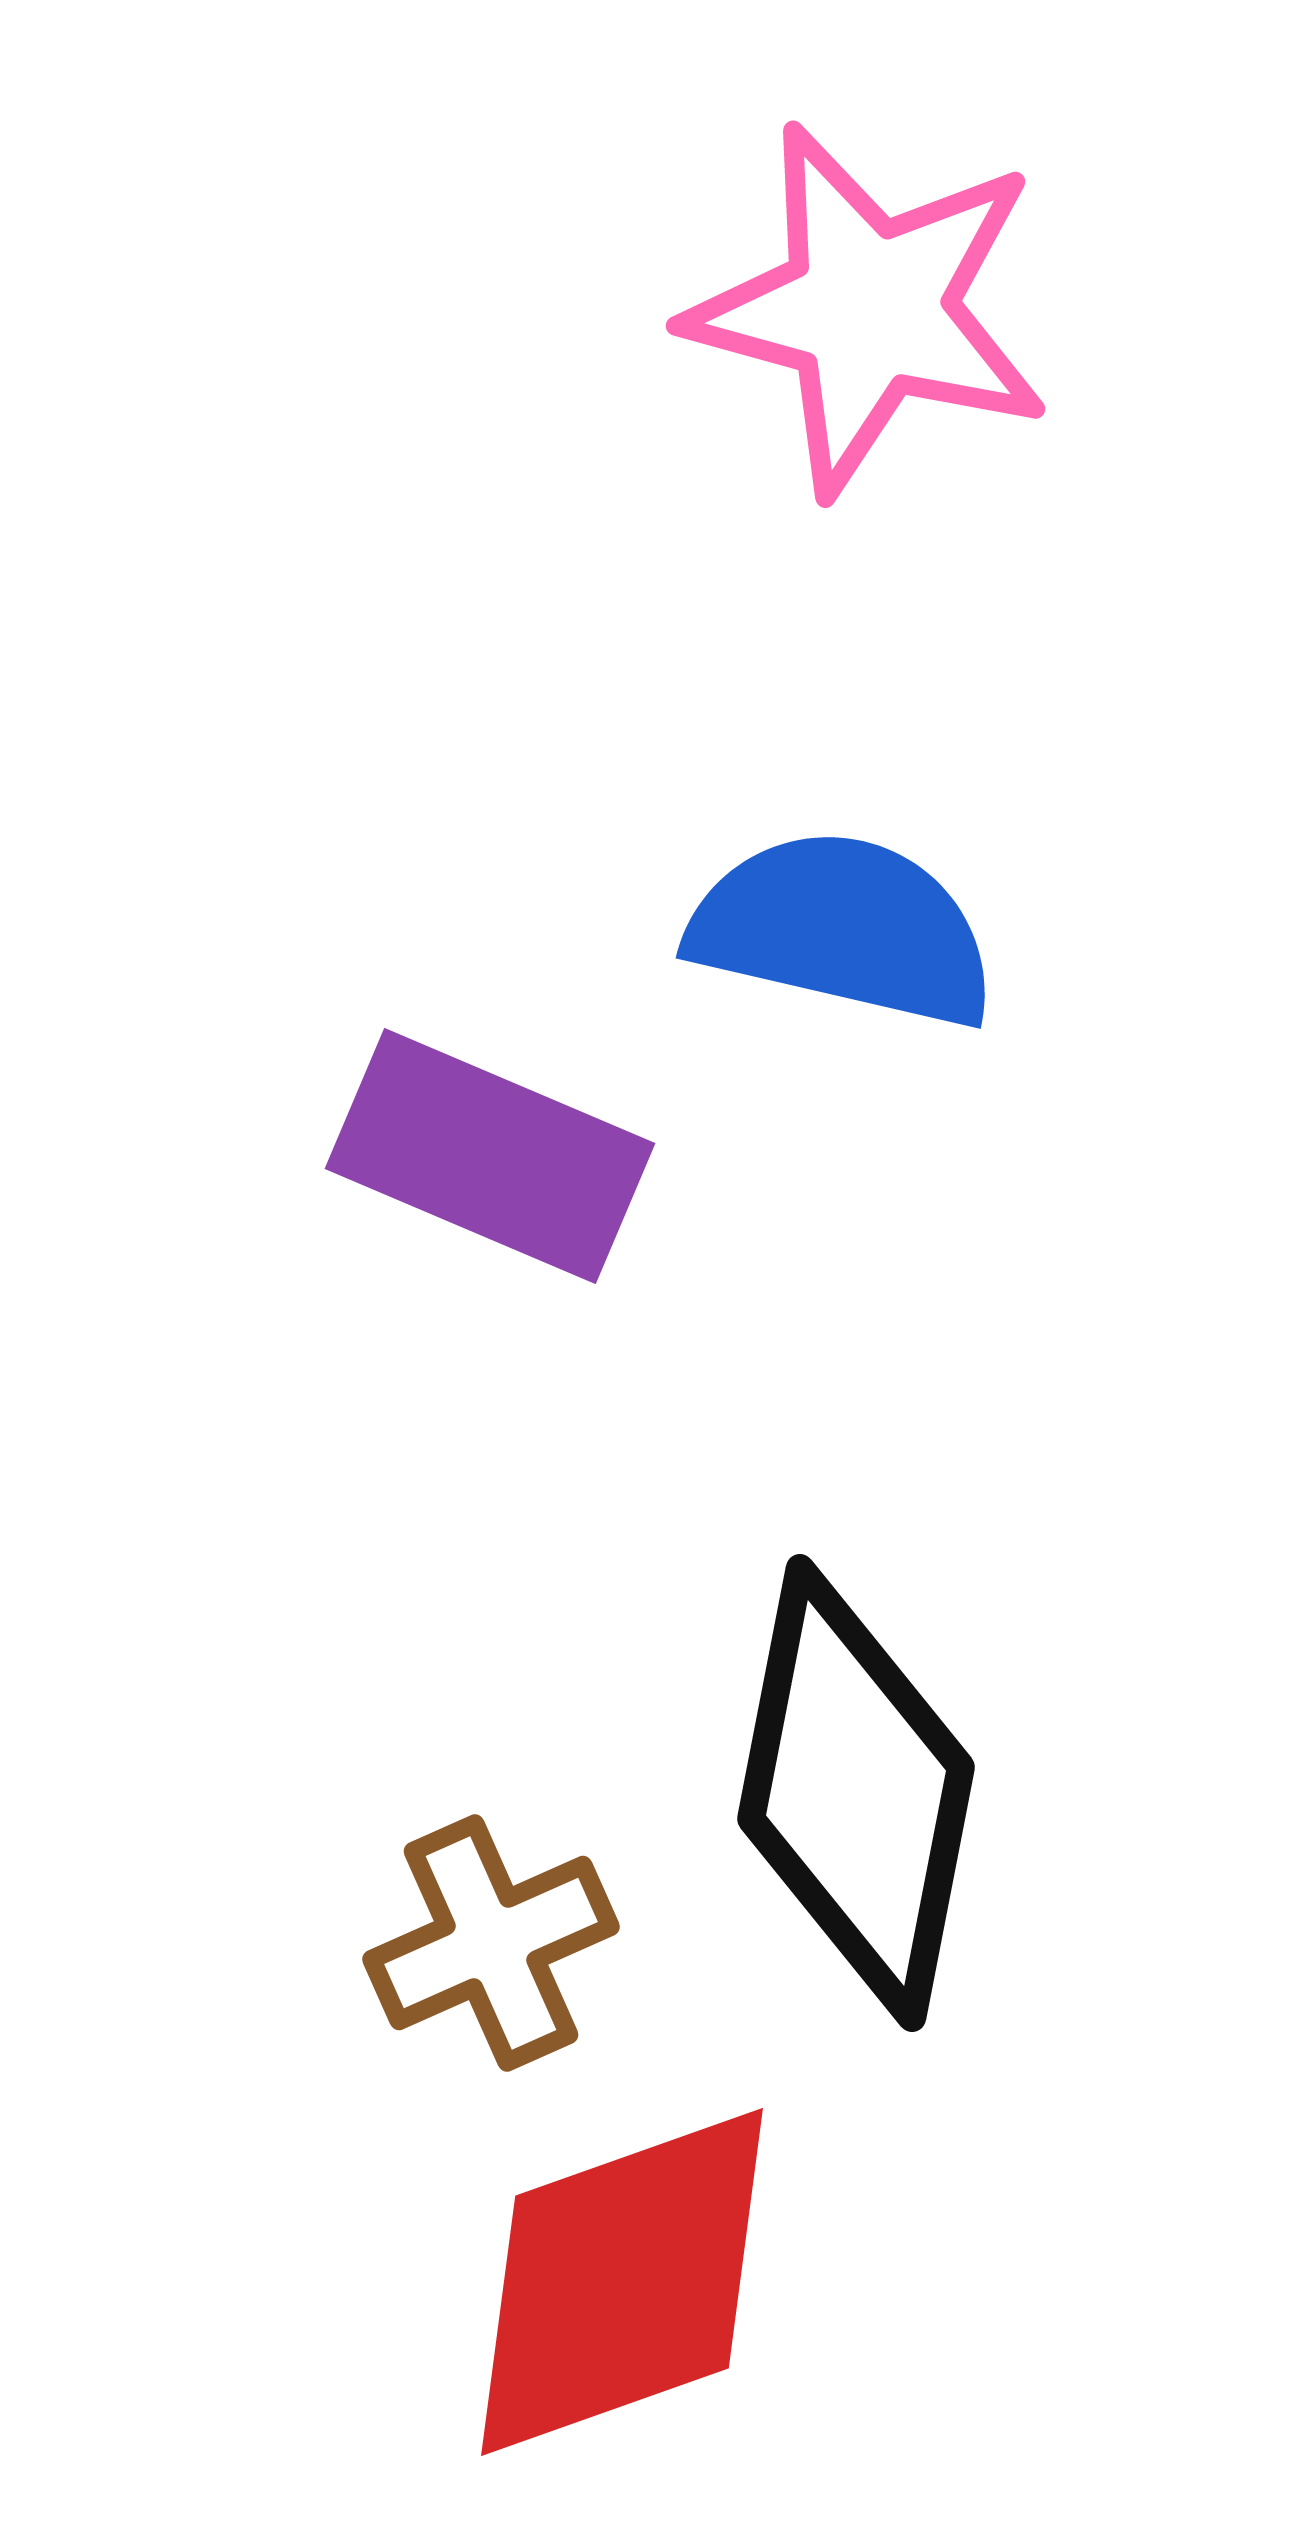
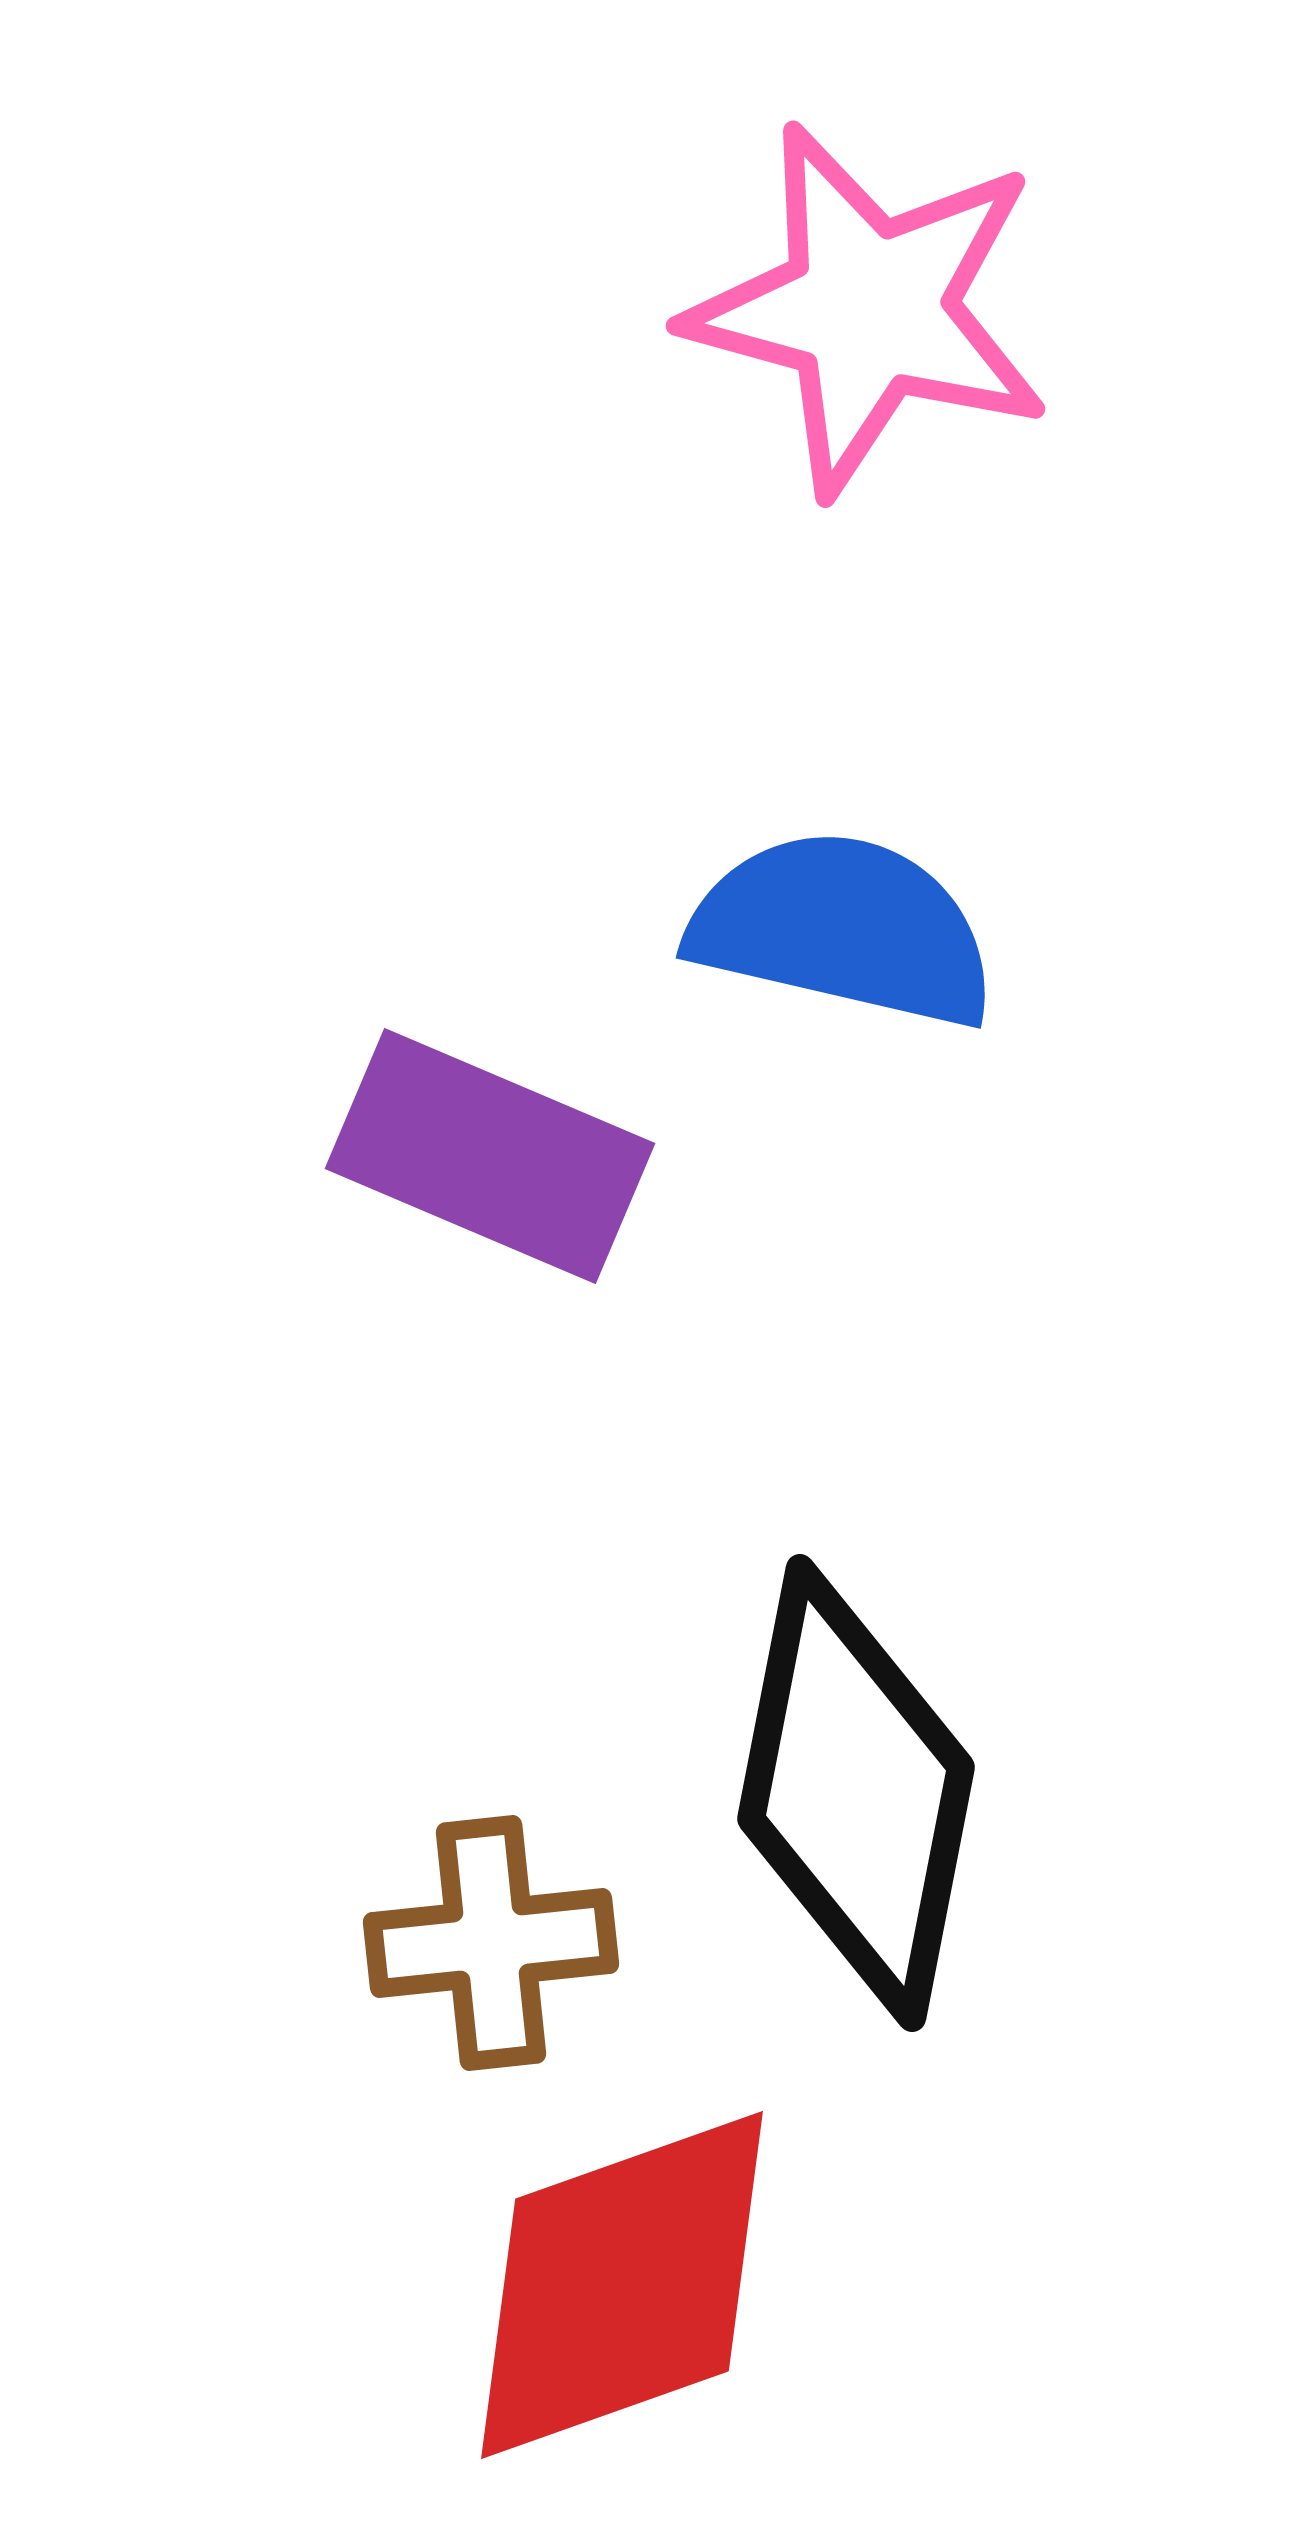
brown cross: rotated 18 degrees clockwise
red diamond: moved 3 px down
